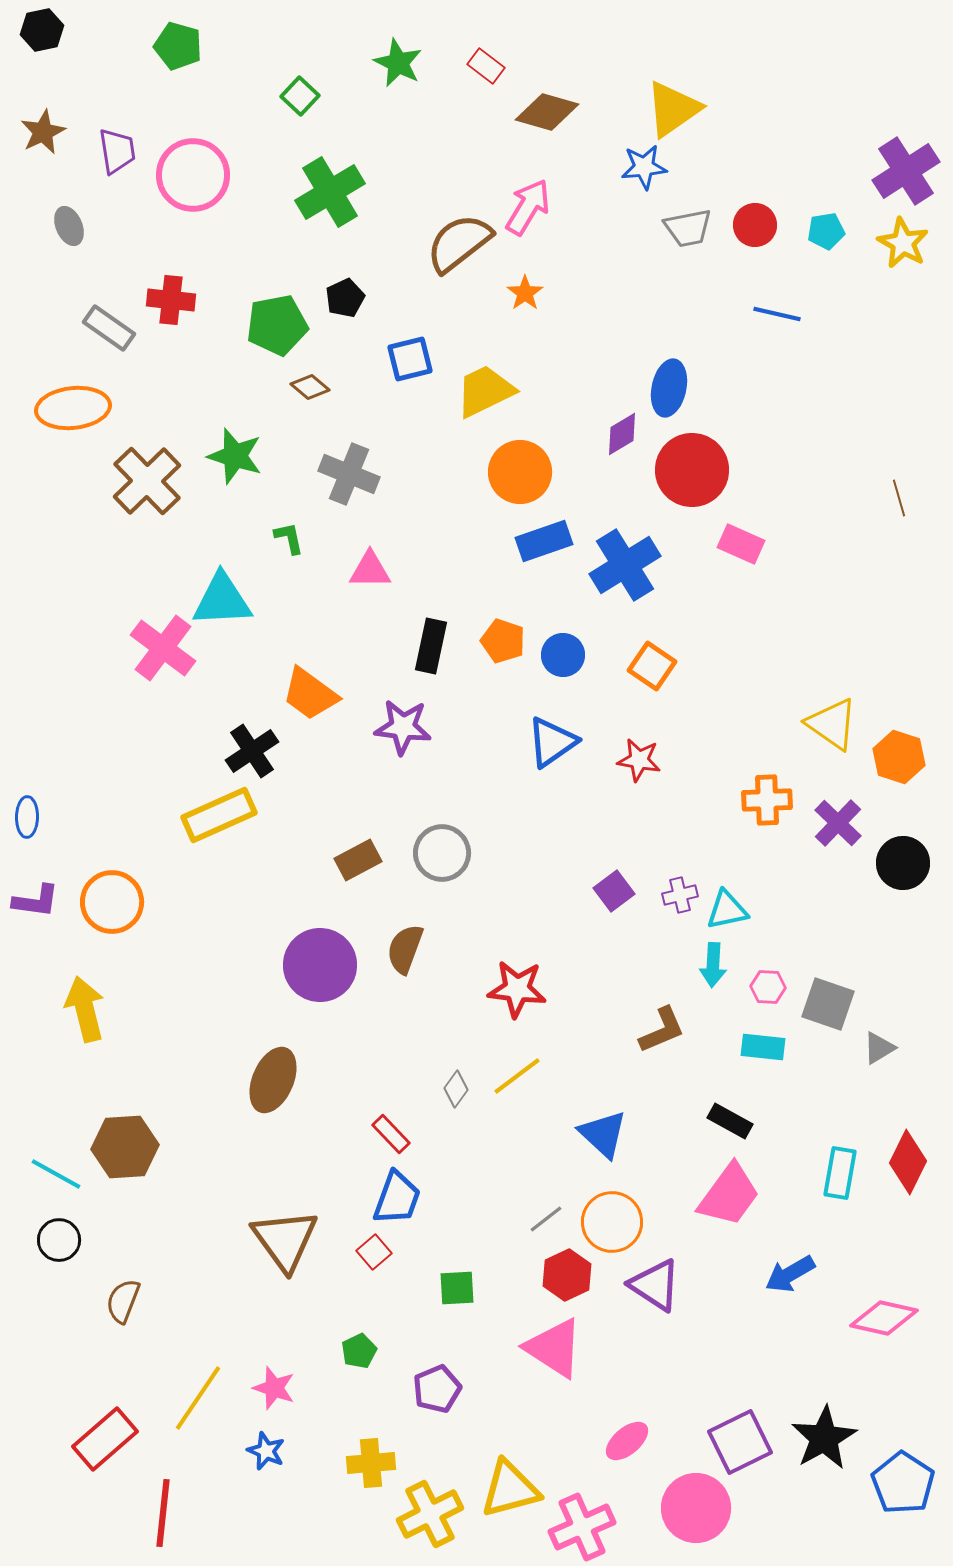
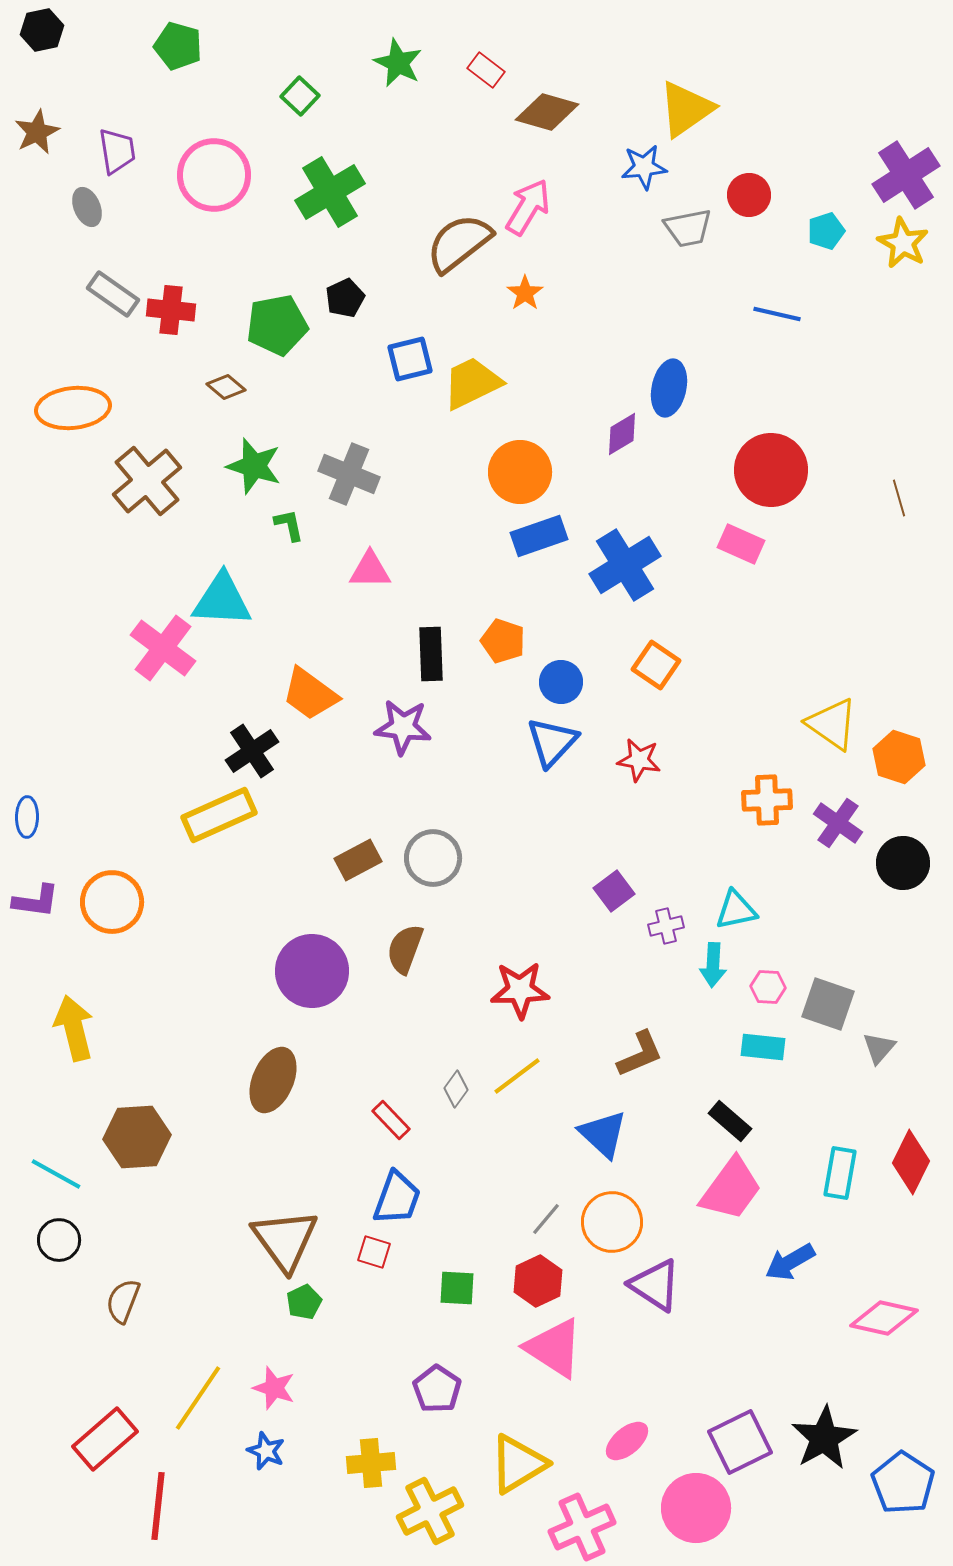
red rectangle at (486, 66): moved 4 px down
yellow triangle at (673, 109): moved 13 px right
brown star at (43, 132): moved 6 px left
purple cross at (906, 171): moved 4 px down
pink circle at (193, 175): moved 21 px right
red circle at (755, 225): moved 6 px left, 30 px up
gray ellipse at (69, 226): moved 18 px right, 19 px up
cyan pentagon at (826, 231): rotated 9 degrees counterclockwise
red cross at (171, 300): moved 10 px down
gray rectangle at (109, 328): moved 4 px right, 34 px up
brown diamond at (310, 387): moved 84 px left
yellow trapezoid at (485, 391): moved 13 px left, 8 px up
green star at (235, 456): moved 19 px right, 10 px down
red circle at (692, 470): moved 79 px right
brown cross at (147, 481): rotated 4 degrees clockwise
green L-shape at (289, 538): moved 13 px up
blue rectangle at (544, 541): moved 5 px left, 5 px up
cyan triangle at (222, 600): rotated 6 degrees clockwise
black rectangle at (431, 646): moved 8 px down; rotated 14 degrees counterclockwise
blue circle at (563, 655): moved 2 px left, 27 px down
orange square at (652, 666): moved 4 px right, 1 px up
blue triangle at (552, 742): rotated 12 degrees counterclockwise
purple cross at (838, 823): rotated 9 degrees counterclockwise
gray circle at (442, 853): moved 9 px left, 5 px down
purple cross at (680, 895): moved 14 px left, 31 px down
cyan triangle at (727, 910): moved 9 px right
purple circle at (320, 965): moved 8 px left, 6 px down
red star at (517, 989): moved 3 px right, 1 px down; rotated 8 degrees counterclockwise
yellow arrow at (85, 1009): moved 11 px left, 19 px down
brown L-shape at (662, 1030): moved 22 px left, 24 px down
gray triangle at (879, 1048): rotated 18 degrees counterclockwise
black rectangle at (730, 1121): rotated 12 degrees clockwise
red rectangle at (391, 1134): moved 14 px up
brown hexagon at (125, 1147): moved 12 px right, 10 px up
red diamond at (908, 1162): moved 3 px right
pink trapezoid at (729, 1195): moved 2 px right, 6 px up
gray line at (546, 1219): rotated 12 degrees counterclockwise
red square at (374, 1252): rotated 32 degrees counterclockwise
blue arrow at (790, 1274): moved 12 px up
red hexagon at (567, 1275): moved 29 px left, 6 px down
green square at (457, 1288): rotated 6 degrees clockwise
green pentagon at (359, 1351): moved 55 px left, 49 px up
purple pentagon at (437, 1389): rotated 15 degrees counterclockwise
yellow triangle at (510, 1489): moved 8 px right, 25 px up; rotated 16 degrees counterclockwise
red line at (163, 1513): moved 5 px left, 7 px up
yellow cross at (430, 1514): moved 3 px up
